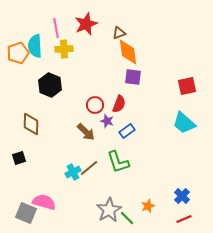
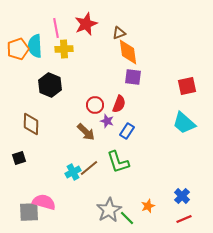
orange pentagon: moved 4 px up
blue rectangle: rotated 21 degrees counterclockwise
gray square: moved 3 px right, 1 px up; rotated 25 degrees counterclockwise
